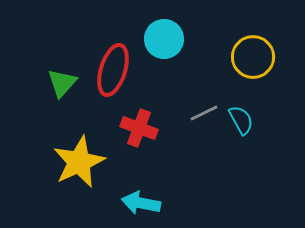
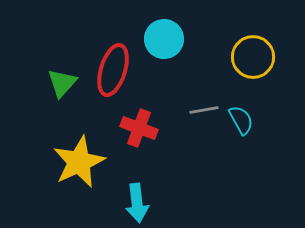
gray line: moved 3 px up; rotated 16 degrees clockwise
cyan arrow: moved 4 px left; rotated 108 degrees counterclockwise
